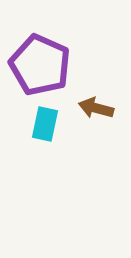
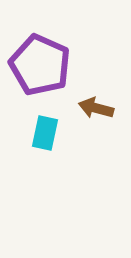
cyan rectangle: moved 9 px down
